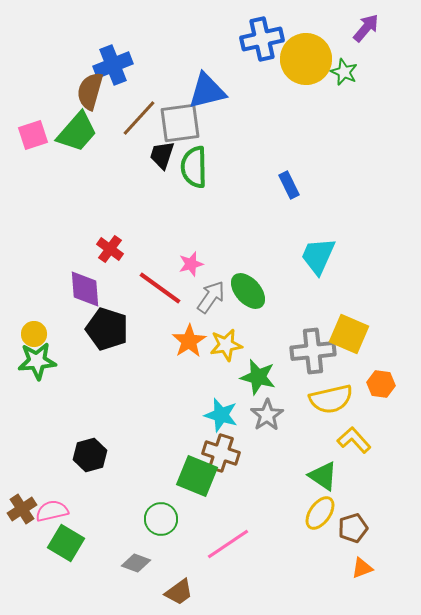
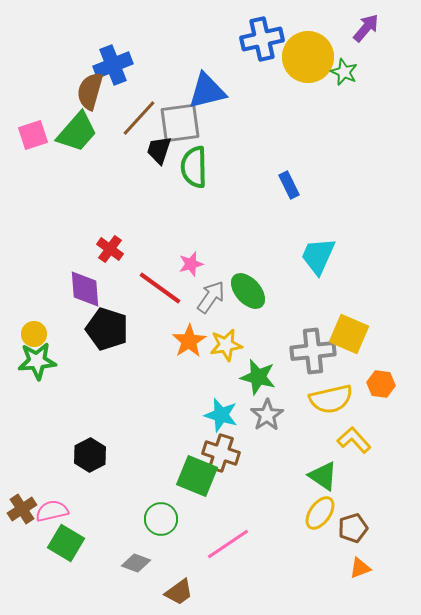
yellow circle at (306, 59): moved 2 px right, 2 px up
black trapezoid at (162, 155): moved 3 px left, 5 px up
black hexagon at (90, 455): rotated 12 degrees counterclockwise
orange triangle at (362, 568): moved 2 px left
